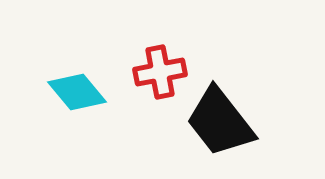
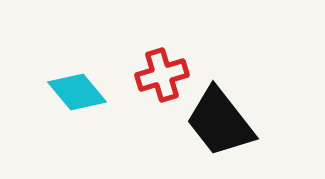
red cross: moved 2 px right, 3 px down; rotated 6 degrees counterclockwise
